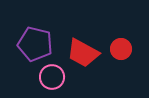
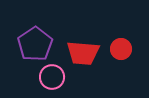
purple pentagon: rotated 24 degrees clockwise
red trapezoid: rotated 24 degrees counterclockwise
